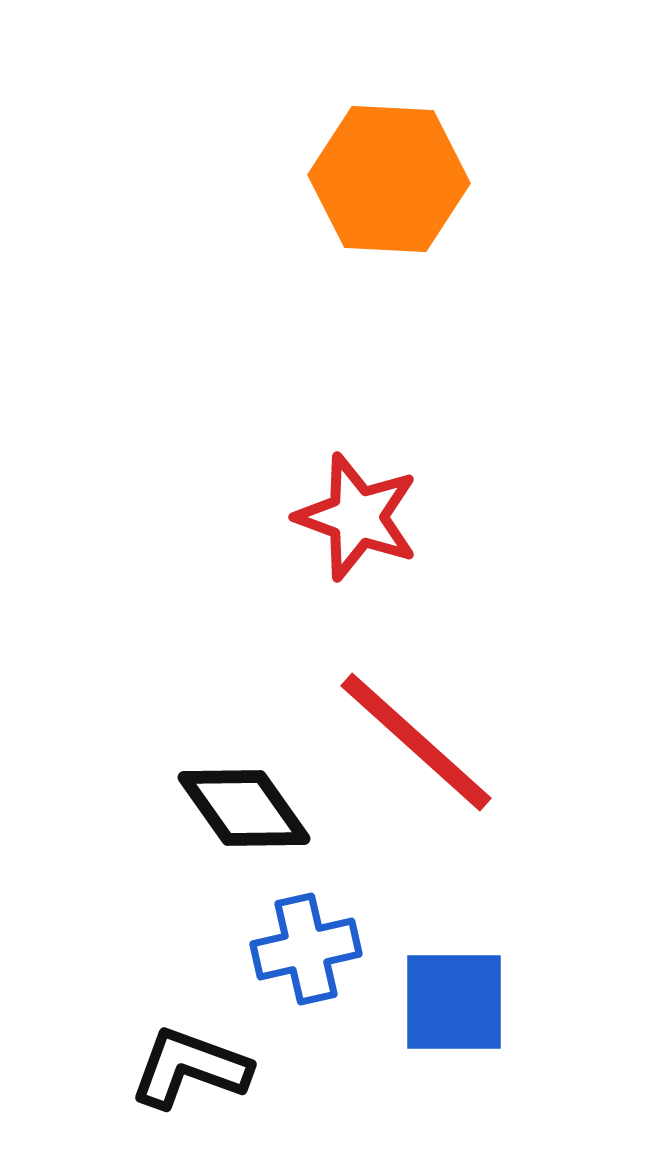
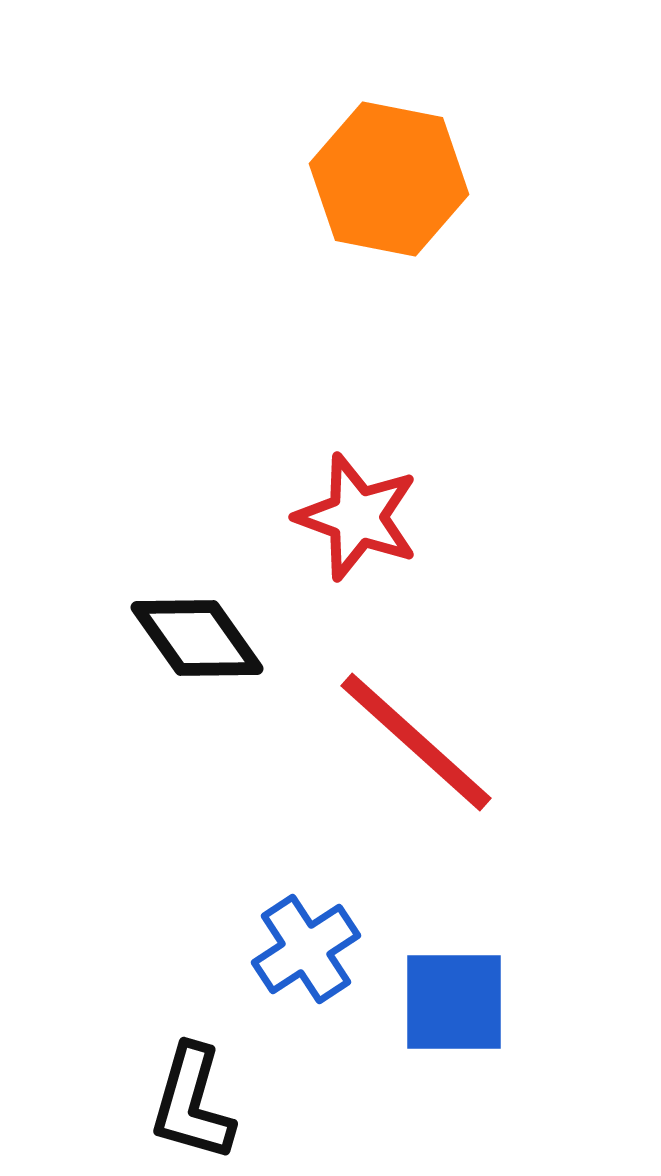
orange hexagon: rotated 8 degrees clockwise
black diamond: moved 47 px left, 170 px up
blue cross: rotated 20 degrees counterclockwise
black L-shape: moved 2 px right, 35 px down; rotated 94 degrees counterclockwise
